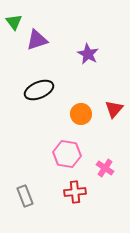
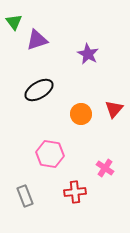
black ellipse: rotated 8 degrees counterclockwise
pink hexagon: moved 17 px left
